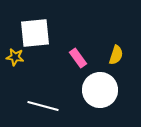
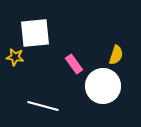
pink rectangle: moved 4 px left, 6 px down
white circle: moved 3 px right, 4 px up
